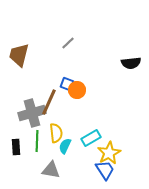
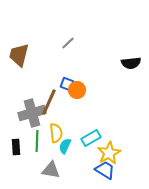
blue trapezoid: rotated 25 degrees counterclockwise
